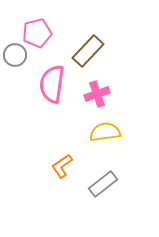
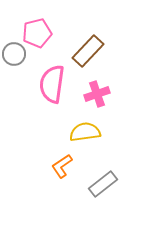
gray circle: moved 1 px left, 1 px up
yellow semicircle: moved 20 px left
